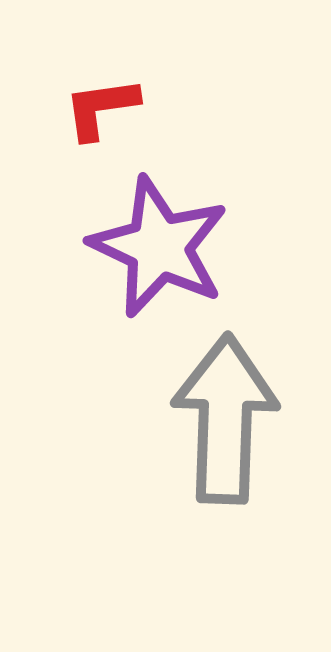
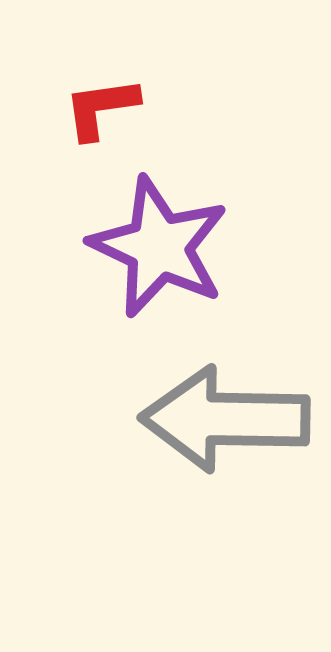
gray arrow: rotated 91 degrees counterclockwise
